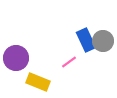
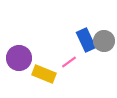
gray circle: moved 1 px right
purple circle: moved 3 px right
yellow rectangle: moved 6 px right, 8 px up
